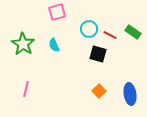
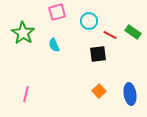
cyan circle: moved 8 px up
green star: moved 11 px up
black square: rotated 24 degrees counterclockwise
pink line: moved 5 px down
